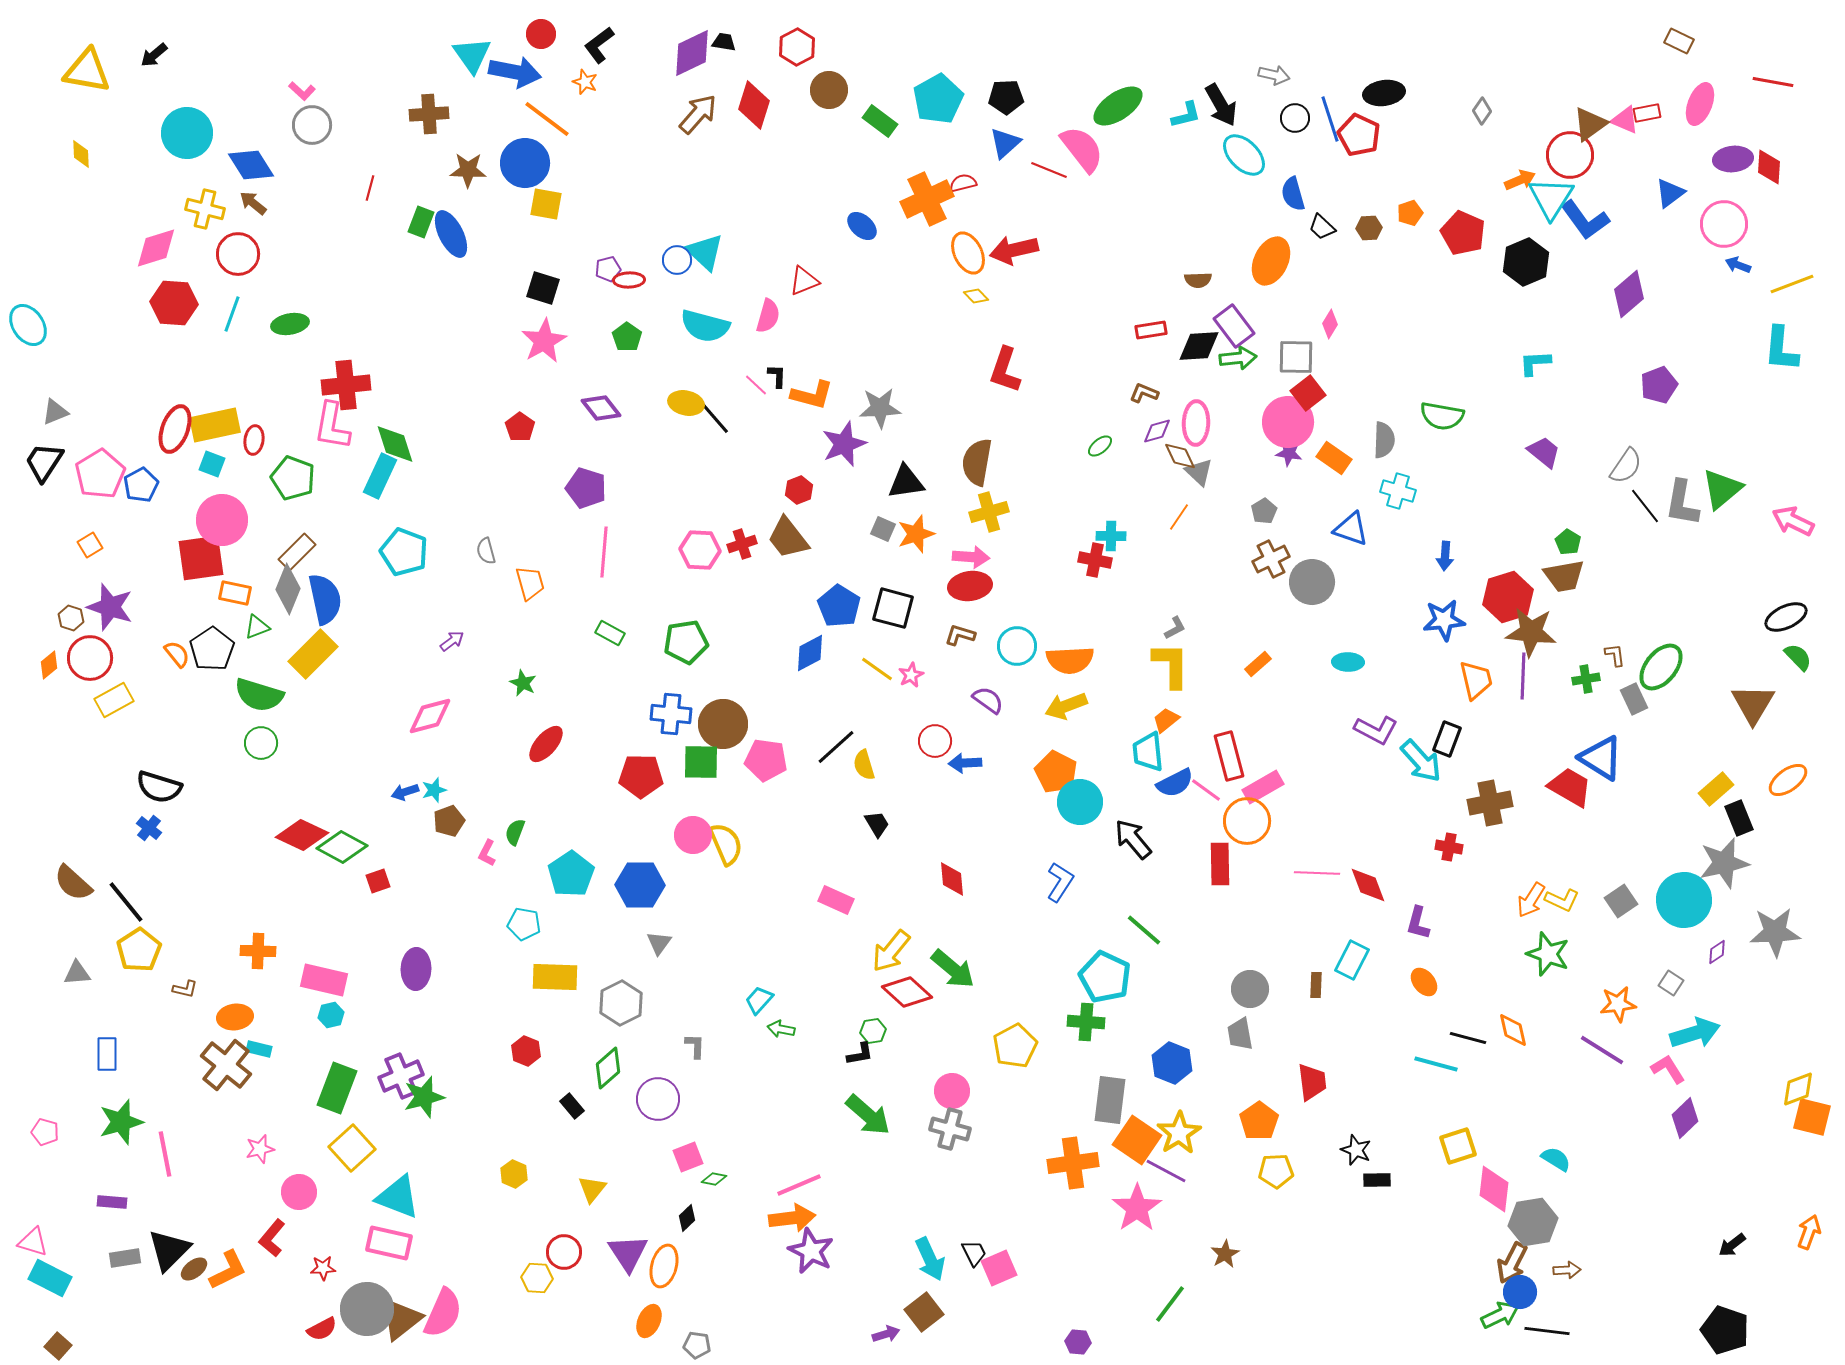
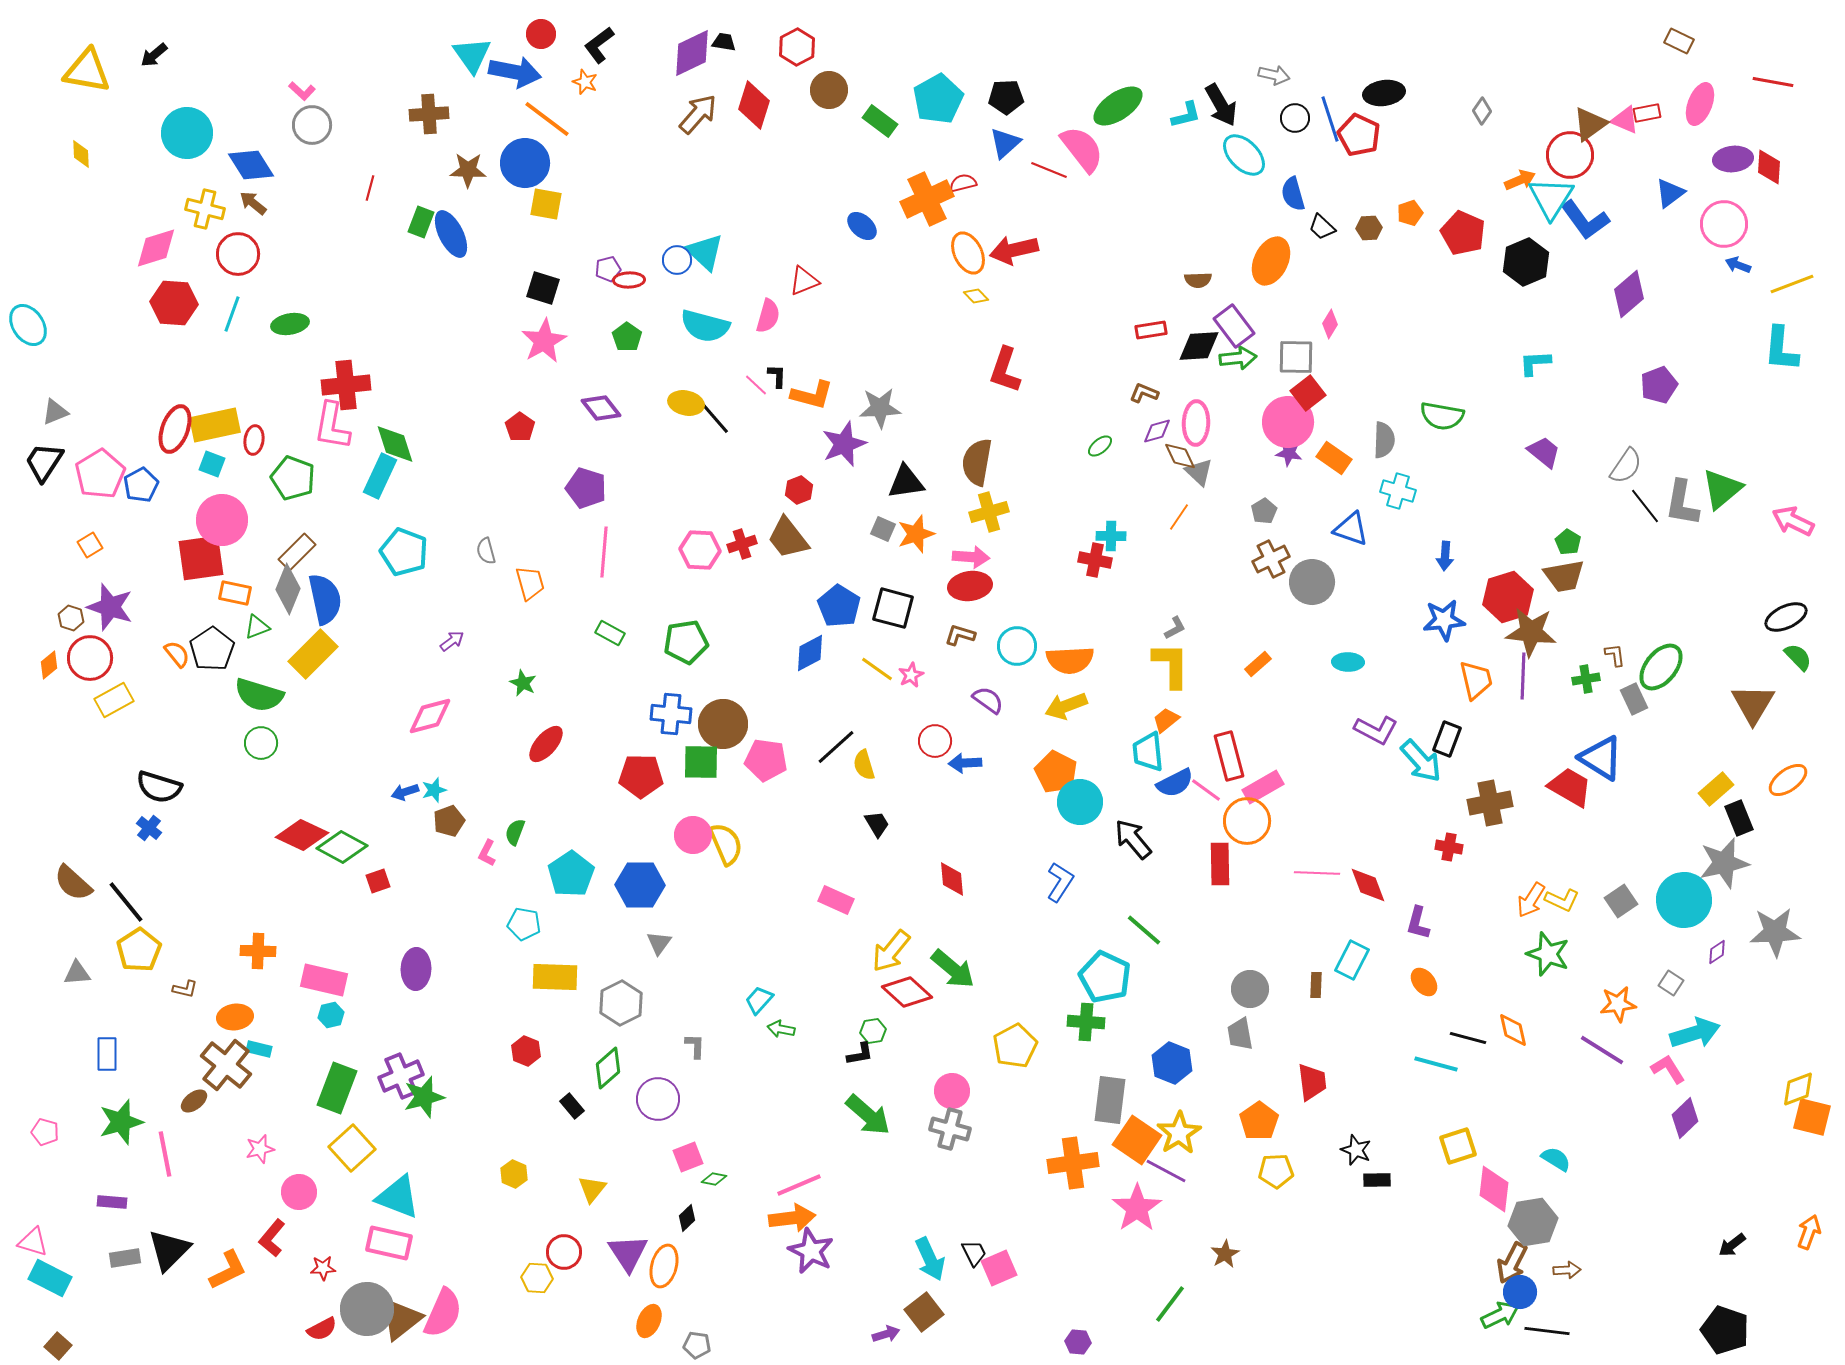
brown ellipse at (194, 1269): moved 168 px up
